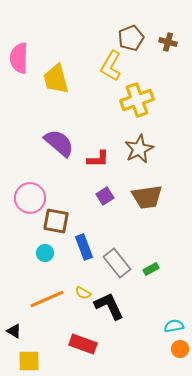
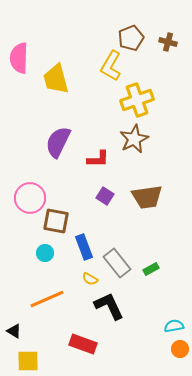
purple semicircle: moved 1 px left, 1 px up; rotated 104 degrees counterclockwise
brown star: moved 5 px left, 10 px up
purple square: rotated 24 degrees counterclockwise
yellow semicircle: moved 7 px right, 14 px up
yellow square: moved 1 px left
